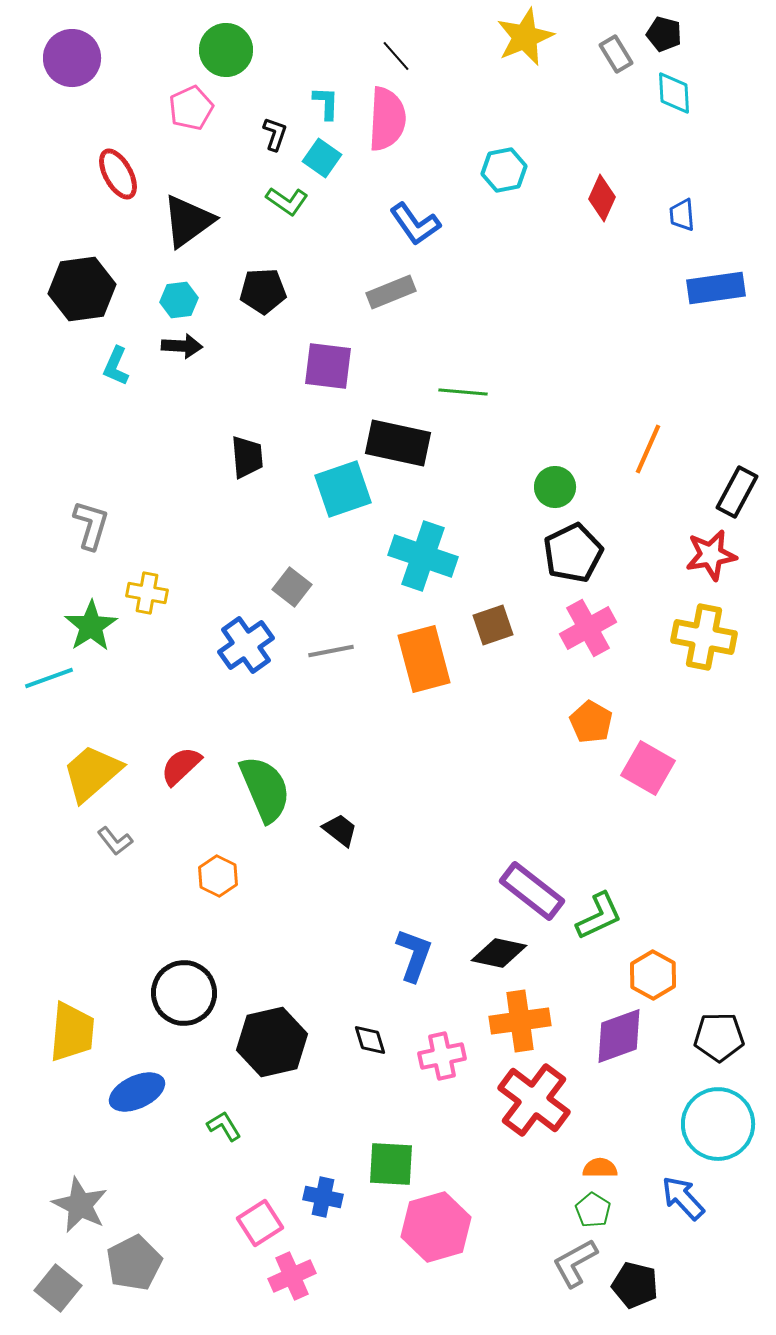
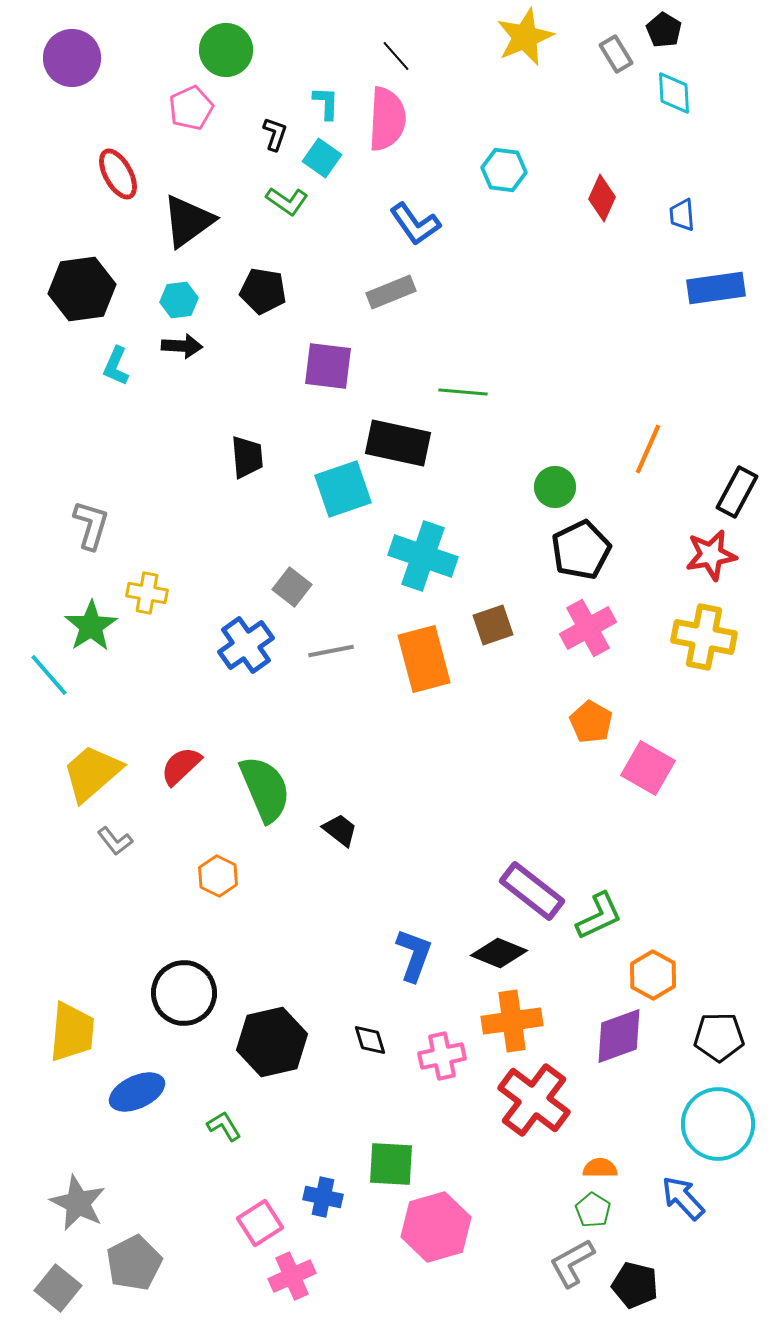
black pentagon at (664, 34): moved 4 px up; rotated 16 degrees clockwise
cyan hexagon at (504, 170): rotated 18 degrees clockwise
black pentagon at (263, 291): rotated 12 degrees clockwise
black pentagon at (573, 553): moved 8 px right, 3 px up
cyan line at (49, 678): moved 3 px up; rotated 69 degrees clockwise
black diamond at (499, 953): rotated 10 degrees clockwise
orange cross at (520, 1021): moved 8 px left
gray star at (80, 1205): moved 2 px left, 2 px up
gray L-shape at (575, 1263): moved 3 px left
